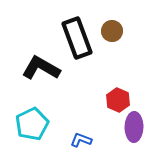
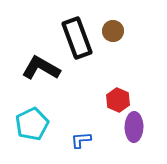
brown circle: moved 1 px right
blue L-shape: rotated 25 degrees counterclockwise
